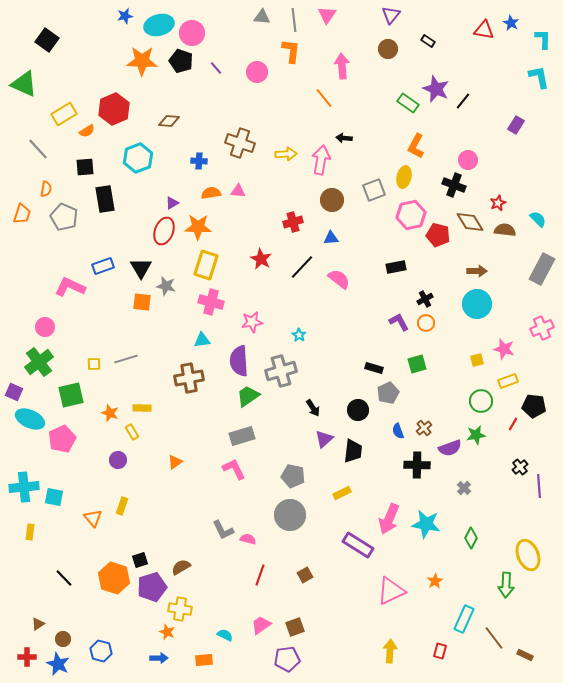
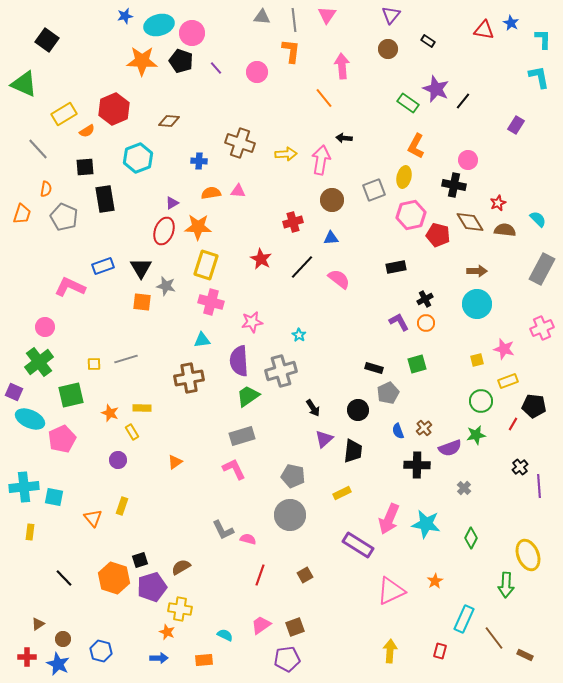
black cross at (454, 185): rotated 10 degrees counterclockwise
